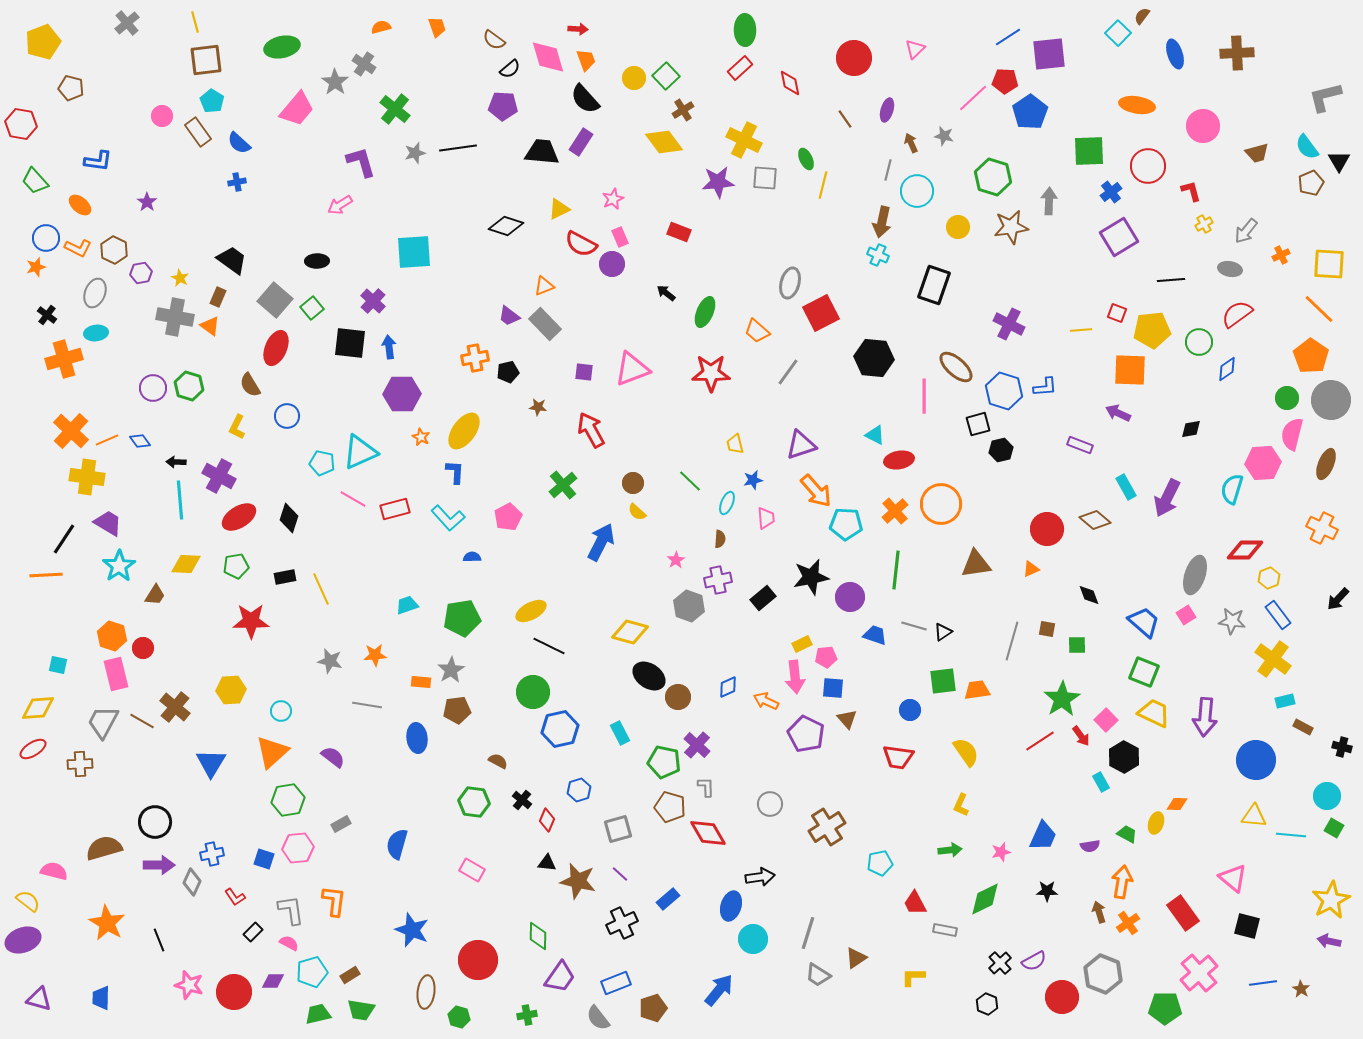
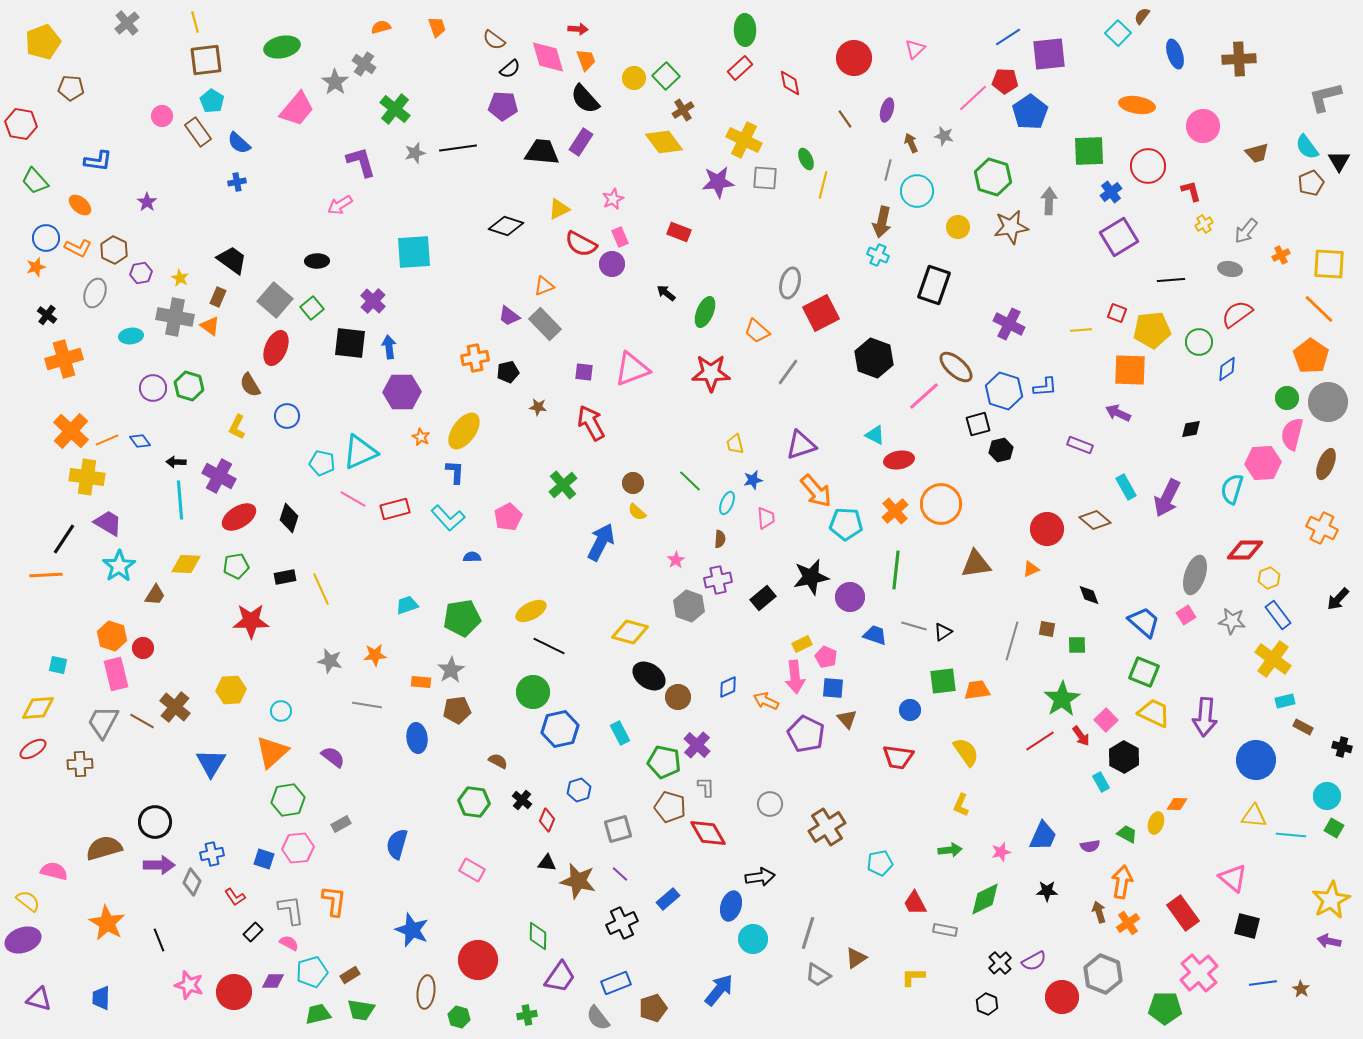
brown cross at (1237, 53): moved 2 px right, 6 px down
brown pentagon at (71, 88): rotated 10 degrees counterclockwise
cyan ellipse at (96, 333): moved 35 px right, 3 px down
black hexagon at (874, 358): rotated 15 degrees clockwise
purple hexagon at (402, 394): moved 2 px up
pink line at (924, 396): rotated 48 degrees clockwise
gray circle at (1331, 400): moved 3 px left, 2 px down
red arrow at (591, 430): moved 7 px up
pink pentagon at (826, 657): rotated 30 degrees clockwise
